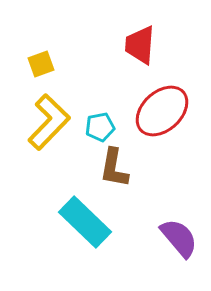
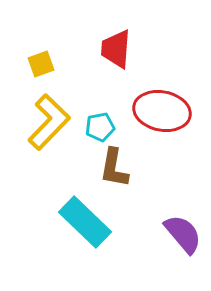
red trapezoid: moved 24 px left, 4 px down
red ellipse: rotated 54 degrees clockwise
purple semicircle: moved 4 px right, 4 px up
